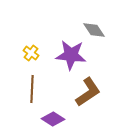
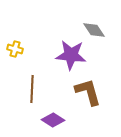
yellow cross: moved 16 px left, 4 px up; rotated 21 degrees counterclockwise
brown L-shape: rotated 72 degrees counterclockwise
purple diamond: moved 1 px down
